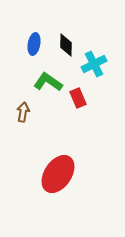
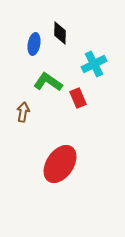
black diamond: moved 6 px left, 12 px up
red ellipse: moved 2 px right, 10 px up
